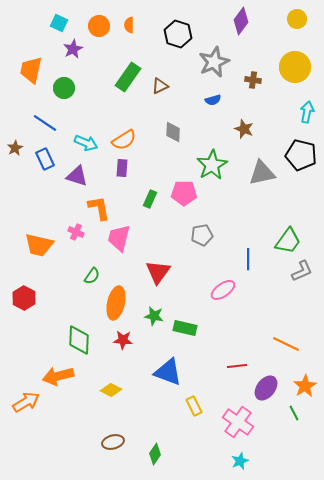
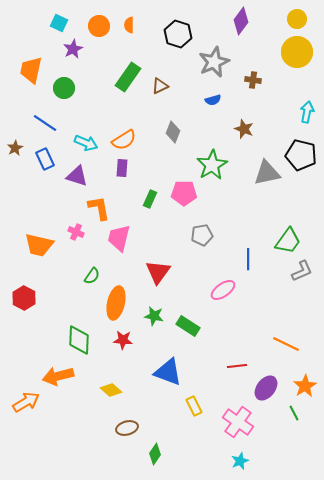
yellow circle at (295, 67): moved 2 px right, 15 px up
gray diamond at (173, 132): rotated 20 degrees clockwise
gray triangle at (262, 173): moved 5 px right
green rectangle at (185, 328): moved 3 px right, 2 px up; rotated 20 degrees clockwise
yellow diamond at (111, 390): rotated 15 degrees clockwise
brown ellipse at (113, 442): moved 14 px right, 14 px up
